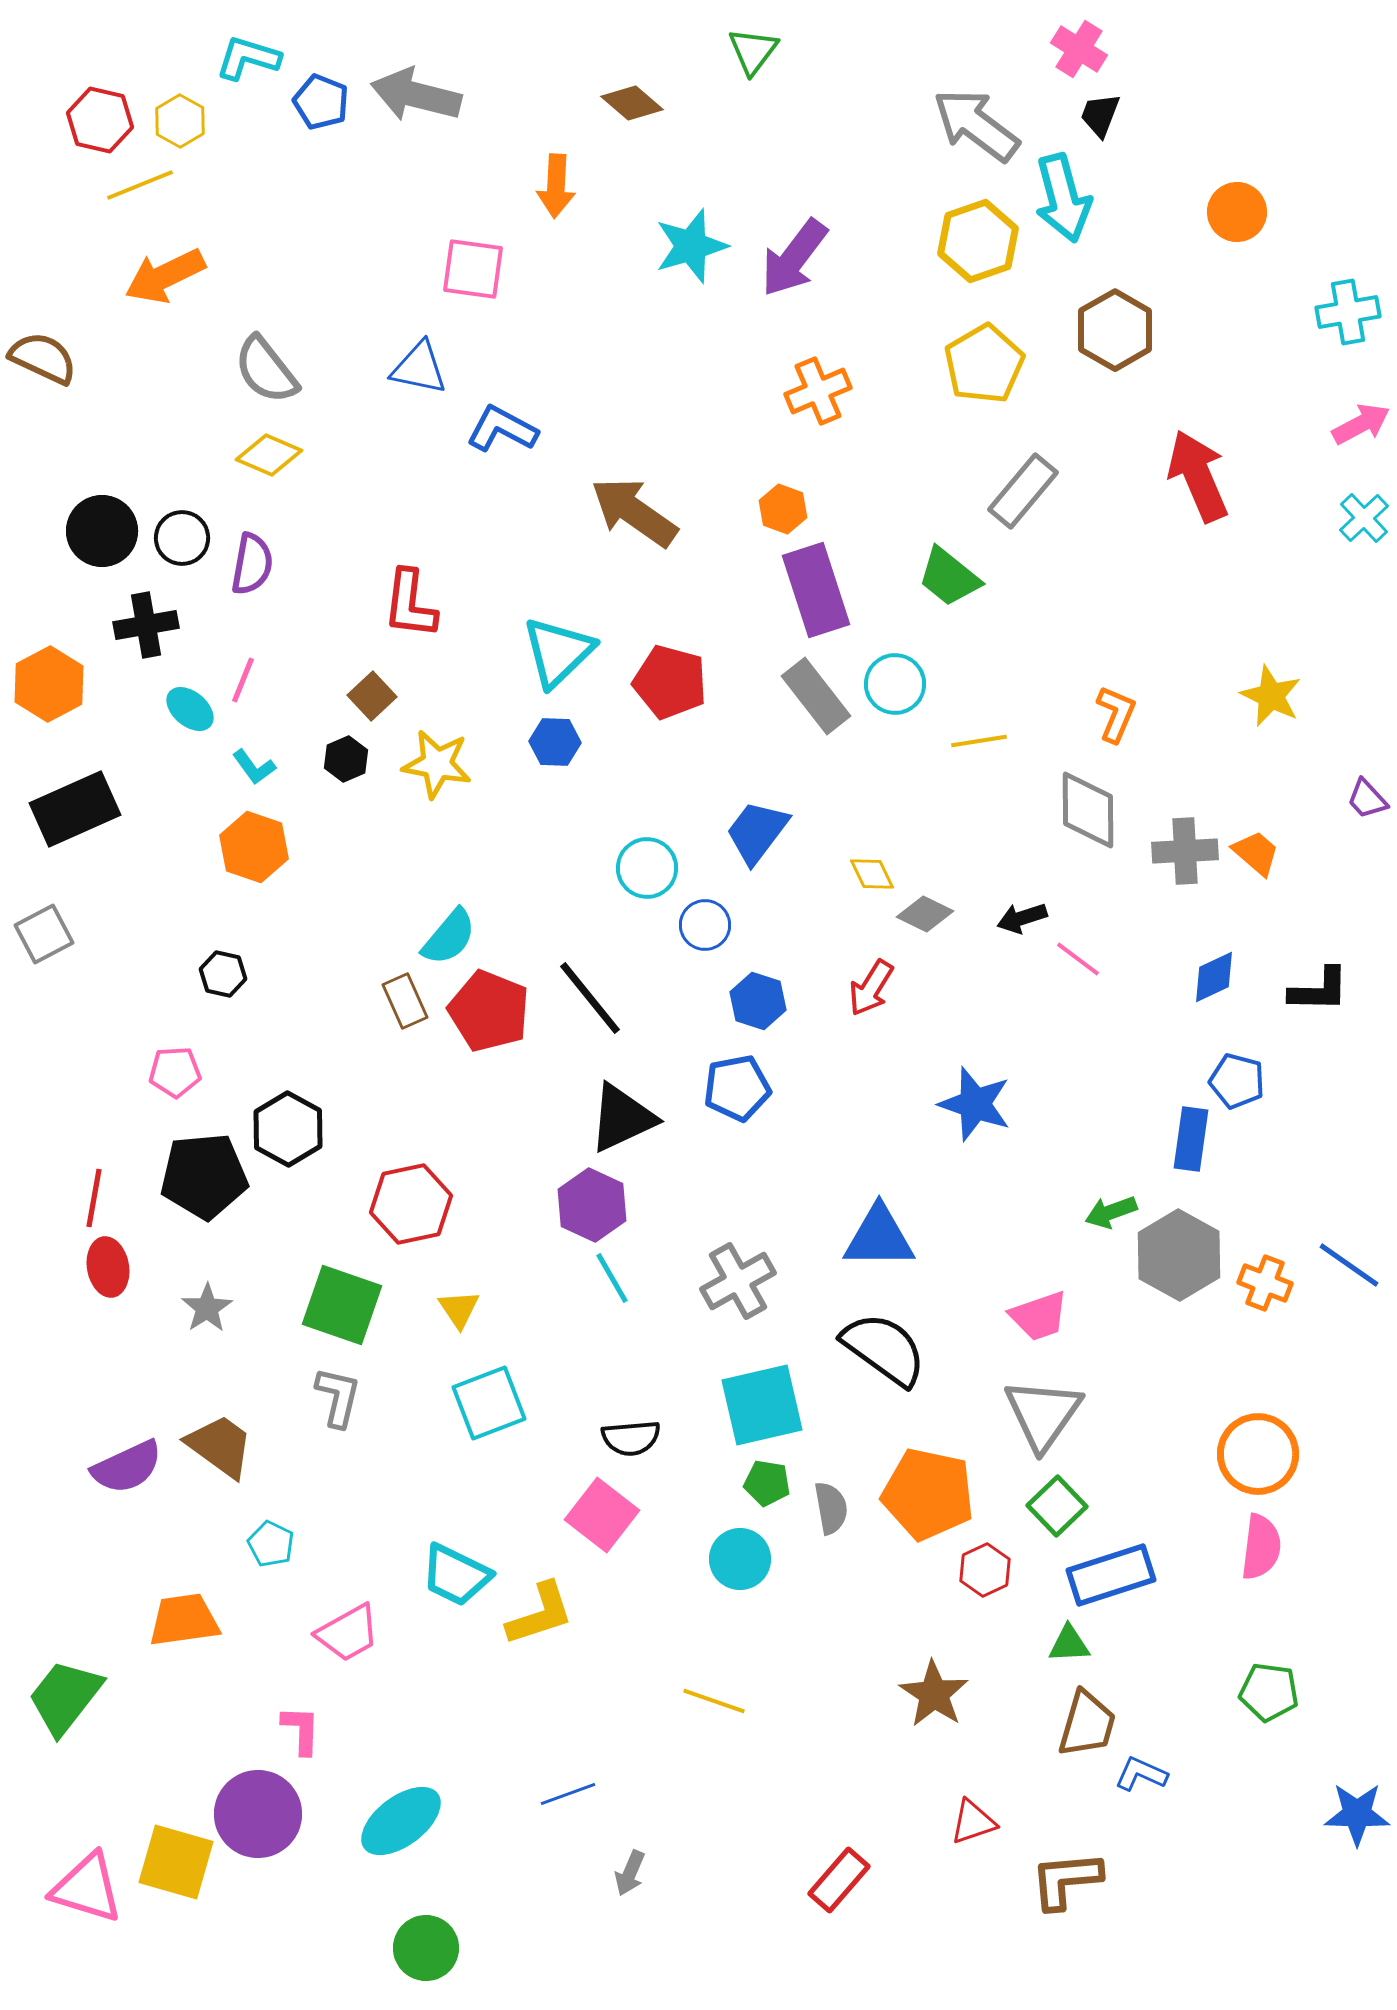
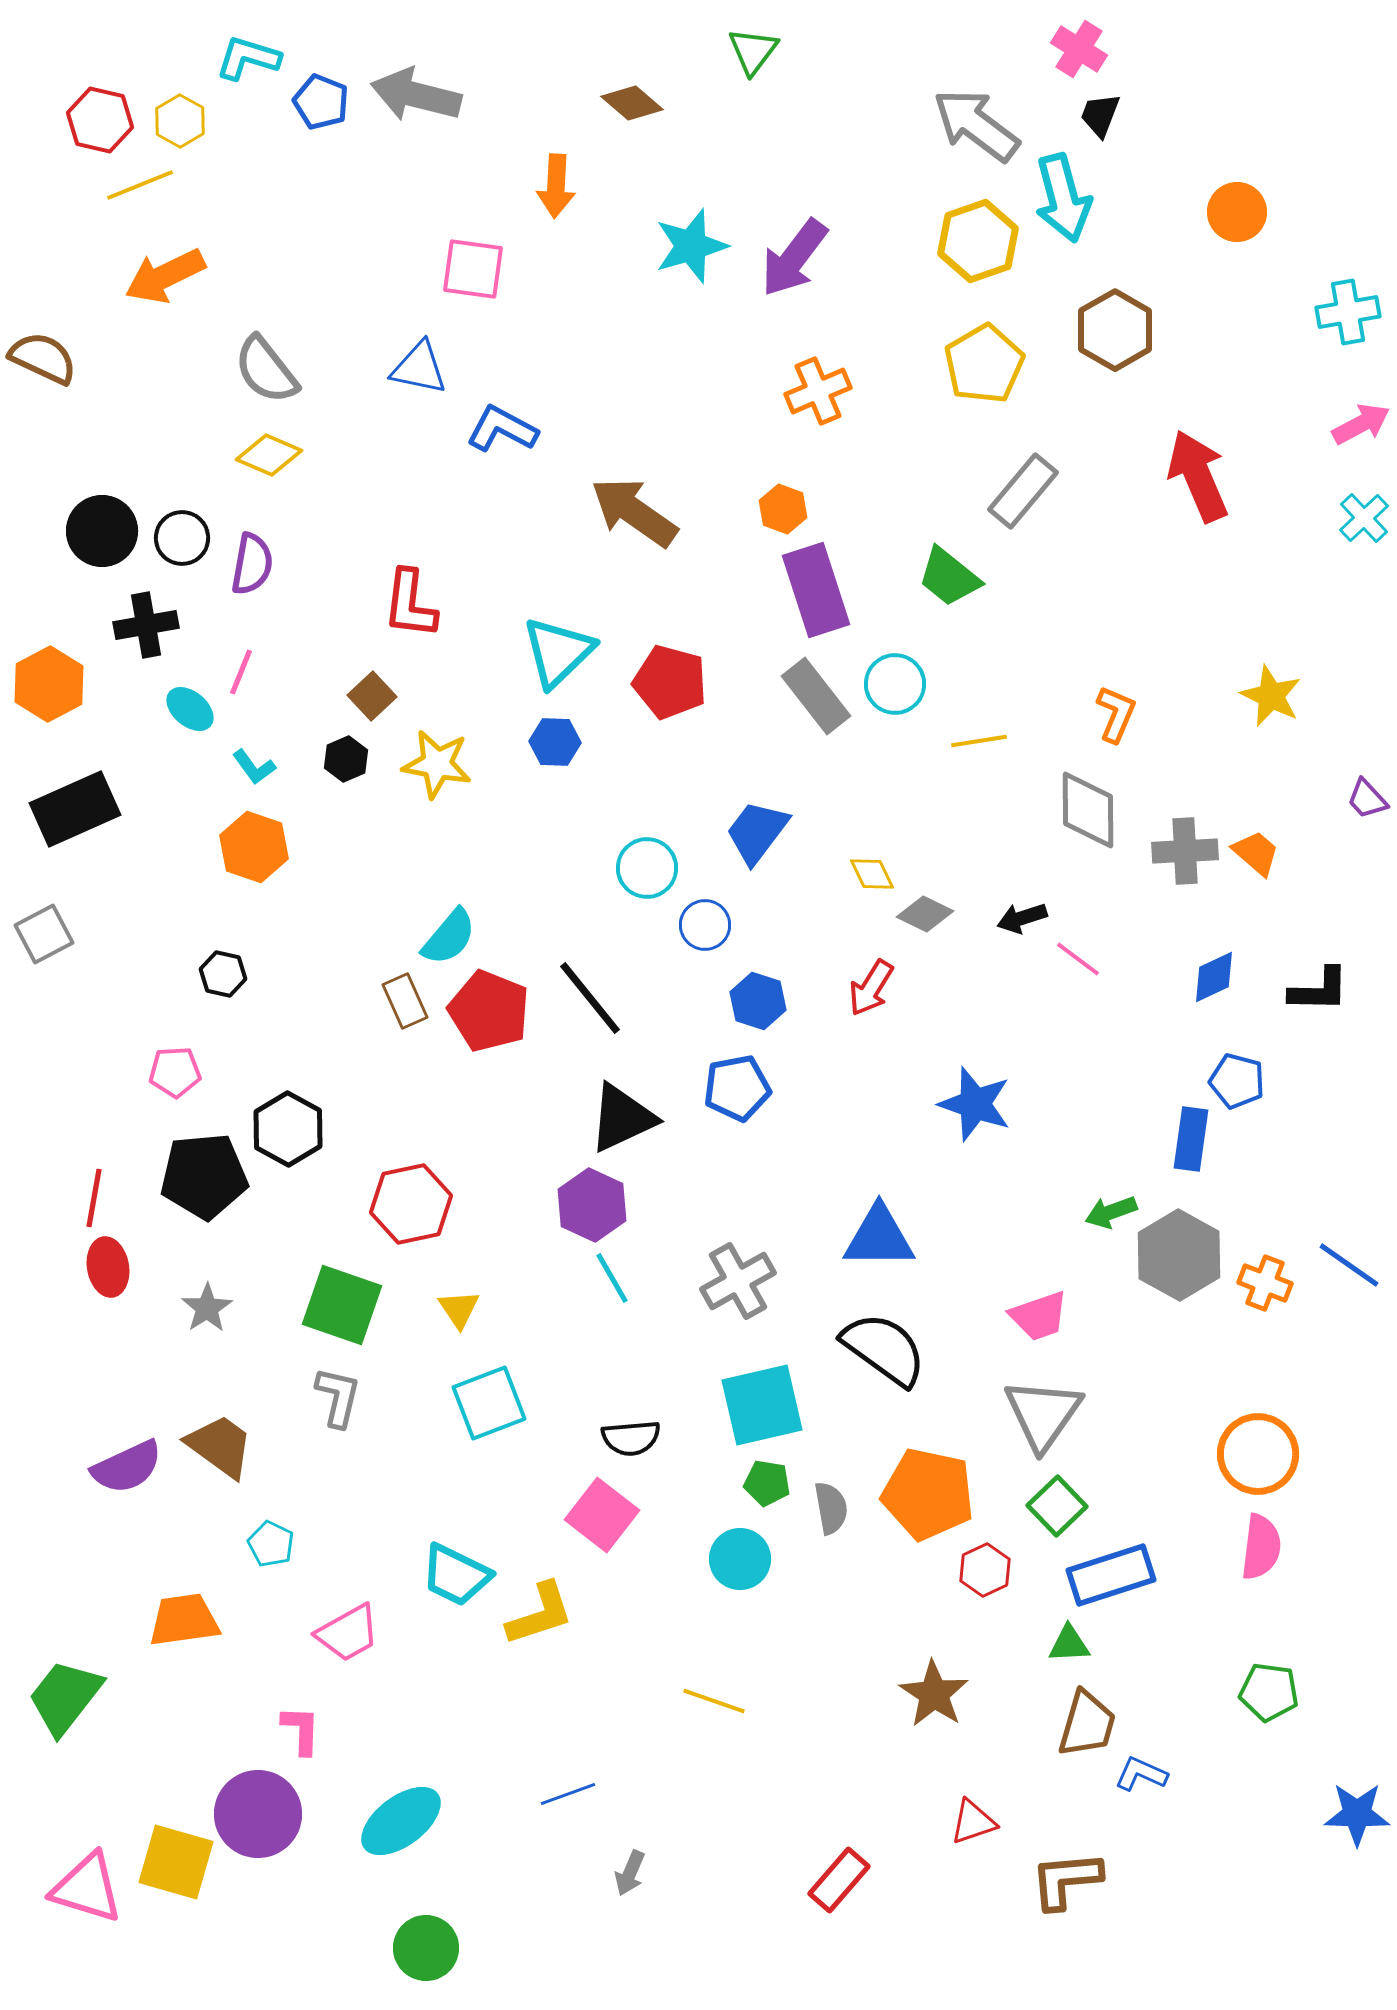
pink line at (243, 680): moved 2 px left, 8 px up
